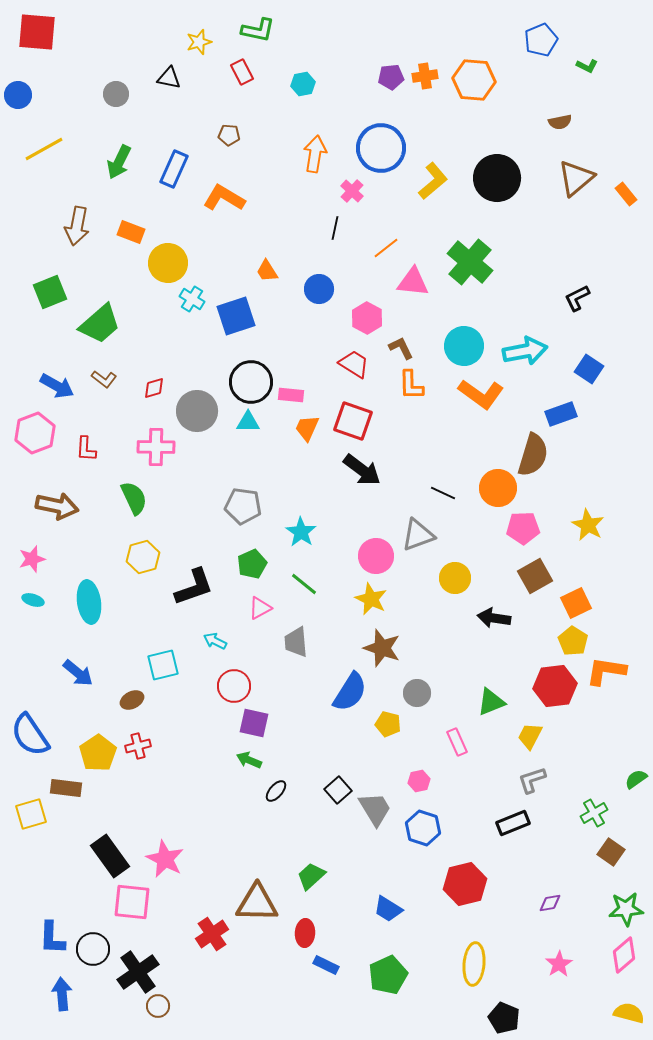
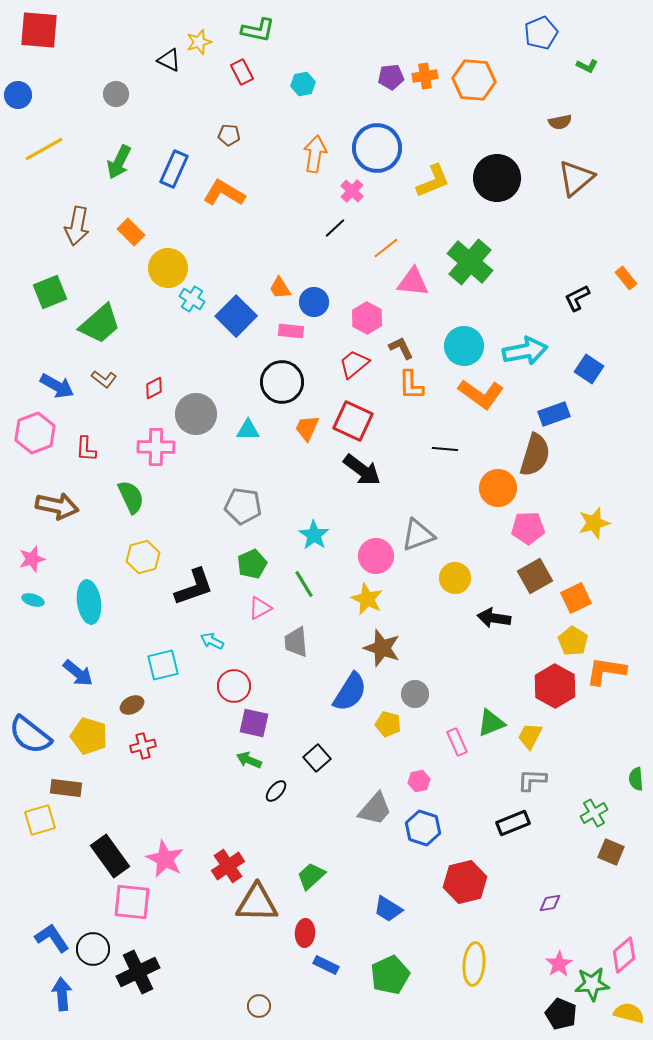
red square at (37, 32): moved 2 px right, 2 px up
blue pentagon at (541, 40): moved 7 px up
black triangle at (169, 78): moved 18 px up; rotated 15 degrees clockwise
blue circle at (381, 148): moved 4 px left
yellow L-shape at (433, 181): rotated 18 degrees clockwise
orange rectangle at (626, 194): moved 84 px down
orange L-shape at (224, 198): moved 5 px up
black line at (335, 228): rotated 35 degrees clockwise
orange rectangle at (131, 232): rotated 24 degrees clockwise
yellow circle at (168, 263): moved 5 px down
orange trapezoid at (267, 271): moved 13 px right, 17 px down
blue circle at (319, 289): moved 5 px left, 13 px down
blue square at (236, 316): rotated 27 degrees counterclockwise
red trapezoid at (354, 364): rotated 72 degrees counterclockwise
black circle at (251, 382): moved 31 px right
red diamond at (154, 388): rotated 10 degrees counterclockwise
pink rectangle at (291, 395): moved 64 px up
gray circle at (197, 411): moved 1 px left, 3 px down
blue rectangle at (561, 414): moved 7 px left
red square at (353, 421): rotated 6 degrees clockwise
cyan triangle at (248, 422): moved 8 px down
brown semicircle at (533, 455): moved 2 px right
black line at (443, 493): moved 2 px right, 44 px up; rotated 20 degrees counterclockwise
green semicircle at (134, 498): moved 3 px left, 1 px up
yellow star at (588, 525): moved 6 px right, 2 px up; rotated 28 degrees clockwise
pink pentagon at (523, 528): moved 5 px right
cyan star at (301, 532): moved 13 px right, 3 px down
green line at (304, 584): rotated 20 degrees clockwise
yellow star at (371, 599): moved 4 px left
orange square at (576, 603): moved 5 px up
cyan arrow at (215, 641): moved 3 px left
red hexagon at (555, 686): rotated 24 degrees counterclockwise
gray circle at (417, 693): moved 2 px left, 1 px down
brown ellipse at (132, 700): moved 5 px down
green triangle at (491, 702): moved 21 px down
blue semicircle at (30, 735): rotated 18 degrees counterclockwise
red cross at (138, 746): moved 5 px right
yellow pentagon at (98, 753): moved 9 px left, 17 px up; rotated 21 degrees counterclockwise
green semicircle at (636, 779): rotated 60 degrees counterclockwise
gray L-shape at (532, 780): rotated 20 degrees clockwise
black square at (338, 790): moved 21 px left, 32 px up
gray trapezoid at (375, 809): rotated 72 degrees clockwise
yellow square at (31, 814): moved 9 px right, 6 px down
brown square at (611, 852): rotated 12 degrees counterclockwise
red hexagon at (465, 884): moved 2 px up
green star at (626, 909): moved 34 px left, 75 px down
red cross at (212, 934): moved 16 px right, 68 px up
blue L-shape at (52, 938): rotated 144 degrees clockwise
black cross at (138, 972): rotated 9 degrees clockwise
green pentagon at (388, 975): moved 2 px right
brown circle at (158, 1006): moved 101 px right
black pentagon at (504, 1018): moved 57 px right, 4 px up
